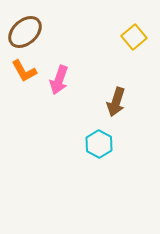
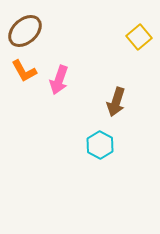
brown ellipse: moved 1 px up
yellow square: moved 5 px right
cyan hexagon: moved 1 px right, 1 px down
